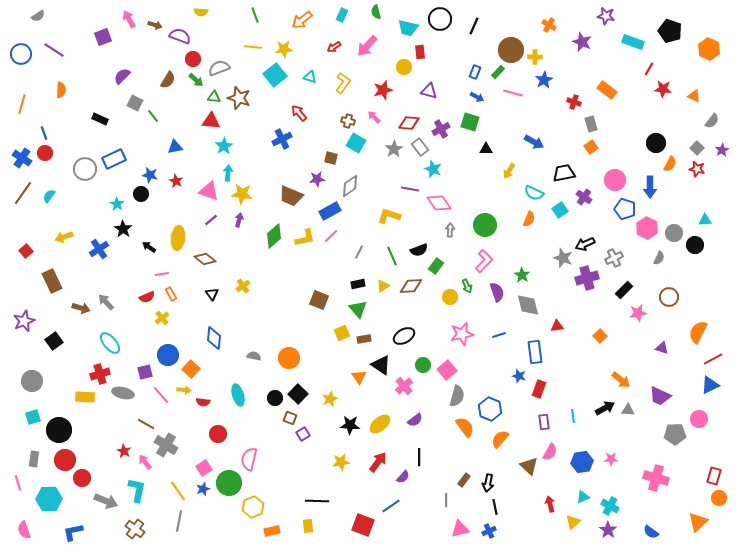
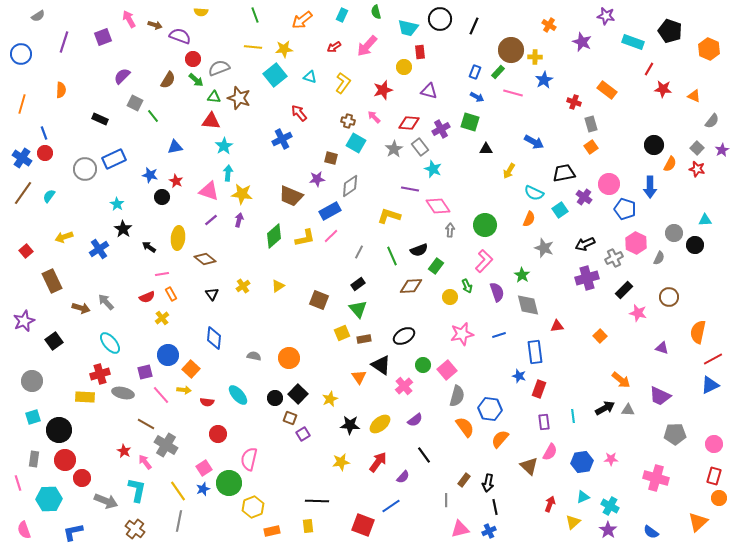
purple line at (54, 50): moved 10 px right, 8 px up; rotated 75 degrees clockwise
black circle at (656, 143): moved 2 px left, 2 px down
pink circle at (615, 180): moved 6 px left, 4 px down
black circle at (141, 194): moved 21 px right, 3 px down
pink diamond at (439, 203): moved 1 px left, 3 px down
pink hexagon at (647, 228): moved 11 px left, 15 px down
gray star at (563, 258): moved 19 px left, 10 px up
black rectangle at (358, 284): rotated 24 degrees counterclockwise
yellow triangle at (383, 286): moved 105 px left
pink star at (638, 313): rotated 24 degrees clockwise
orange semicircle at (698, 332): rotated 15 degrees counterclockwise
cyan ellipse at (238, 395): rotated 25 degrees counterclockwise
red semicircle at (203, 402): moved 4 px right
blue hexagon at (490, 409): rotated 15 degrees counterclockwise
pink circle at (699, 419): moved 15 px right, 25 px down
black line at (419, 457): moved 5 px right, 2 px up; rotated 36 degrees counterclockwise
red arrow at (550, 504): rotated 35 degrees clockwise
